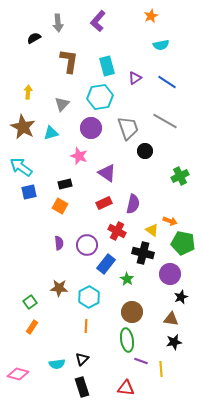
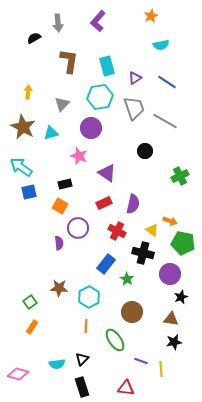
gray trapezoid at (128, 128): moved 6 px right, 20 px up
purple circle at (87, 245): moved 9 px left, 17 px up
green ellipse at (127, 340): moved 12 px left; rotated 25 degrees counterclockwise
